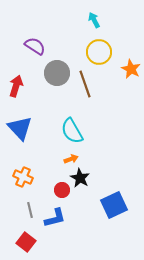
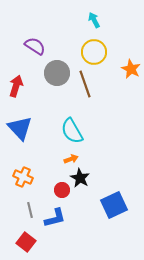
yellow circle: moved 5 px left
